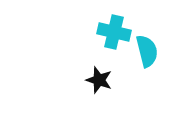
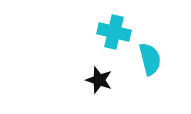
cyan semicircle: moved 3 px right, 8 px down
